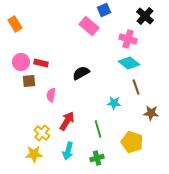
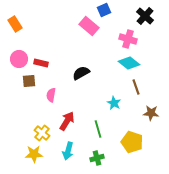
pink circle: moved 2 px left, 3 px up
cyan star: rotated 24 degrees clockwise
